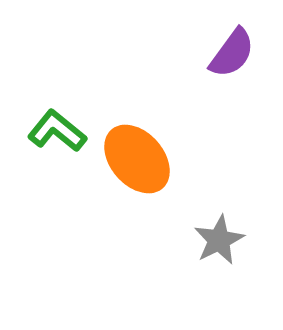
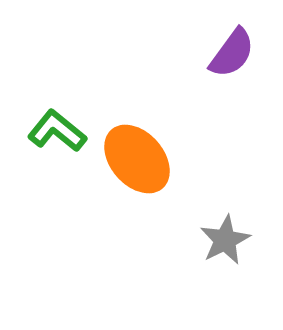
gray star: moved 6 px right
